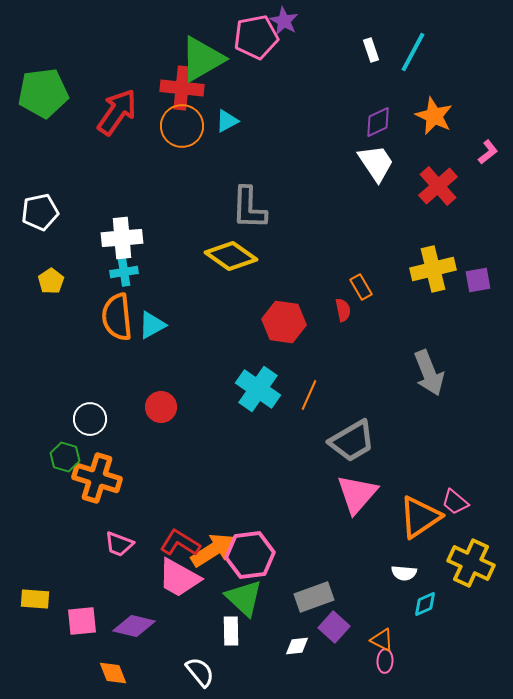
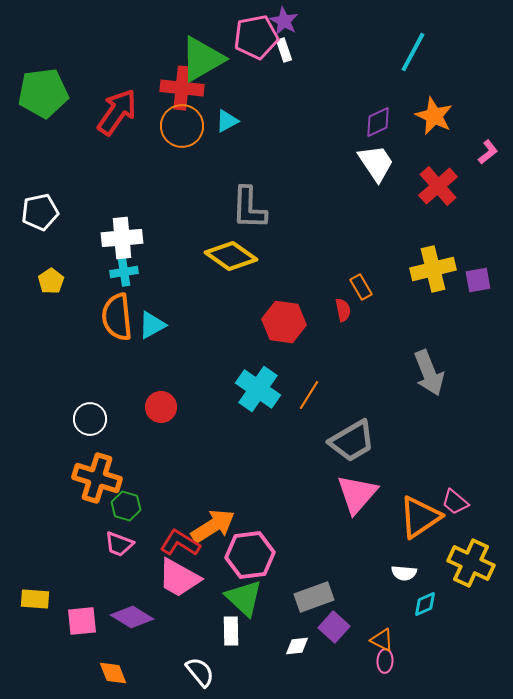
white rectangle at (371, 50): moved 87 px left
orange line at (309, 395): rotated 8 degrees clockwise
green hexagon at (65, 457): moved 61 px right, 49 px down
orange arrow at (213, 550): moved 24 px up
purple diamond at (134, 626): moved 2 px left, 9 px up; rotated 18 degrees clockwise
